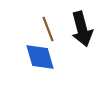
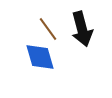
brown line: rotated 15 degrees counterclockwise
